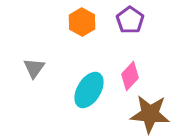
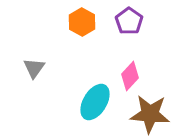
purple pentagon: moved 1 px left, 1 px down
cyan ellipse: moved 6 px right, 12 px down
